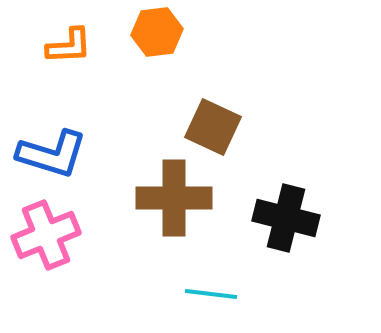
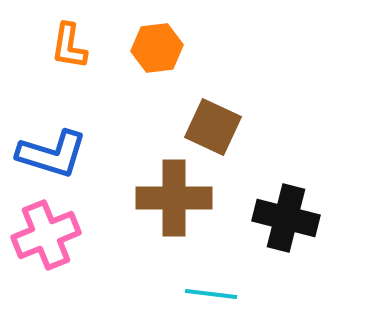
orange hexagon: moved 16 px down
orange L-shape: rotated 102 degrees clockwise
